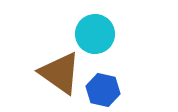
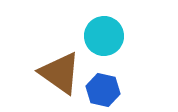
cyan circle: moved 9 px right, 2 px down
